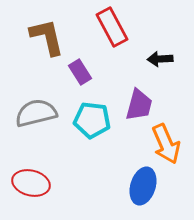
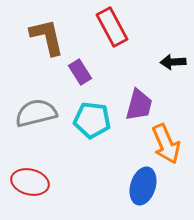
black arrow: moved 13 px right, 3 px down
red ellipse: moved 1 px left, 1 px up
